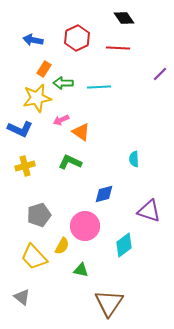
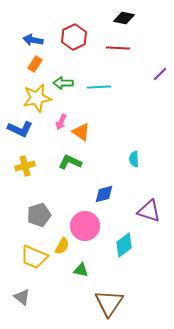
black diamond: rotated 45 degrees counterclockwise
red hexagon: moved 3 px left, 1 px up
orange rectangle: moved 9 px left, 5 px up
pink arrow: moved 2 px down; rotated 42 degrees counterclockwise
yellow trapezoid: rotated 24 degrees counterclockwise
